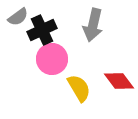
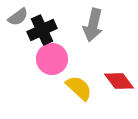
yellow semicircle: rotated 16 degrees counterclockwise
